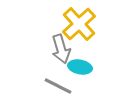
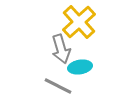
yellow cross: moved 2 px up
cyan ellipse: rotated 20 degrees counterclockwise
